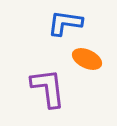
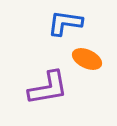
purple L-shape: rotated 87 degrees clockwise
